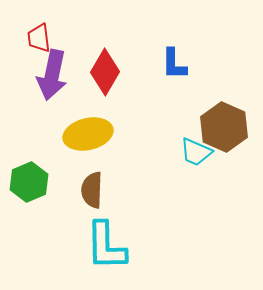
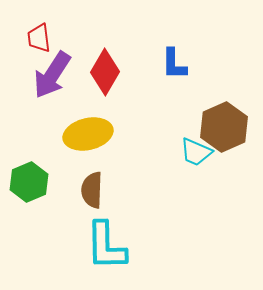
purple arrow: rotated 21 degrees clockwise
brown hexagon: rotated 12 degrees clockwise
